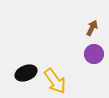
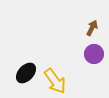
black ellipse: rotated 25 degrees counterclockwise
